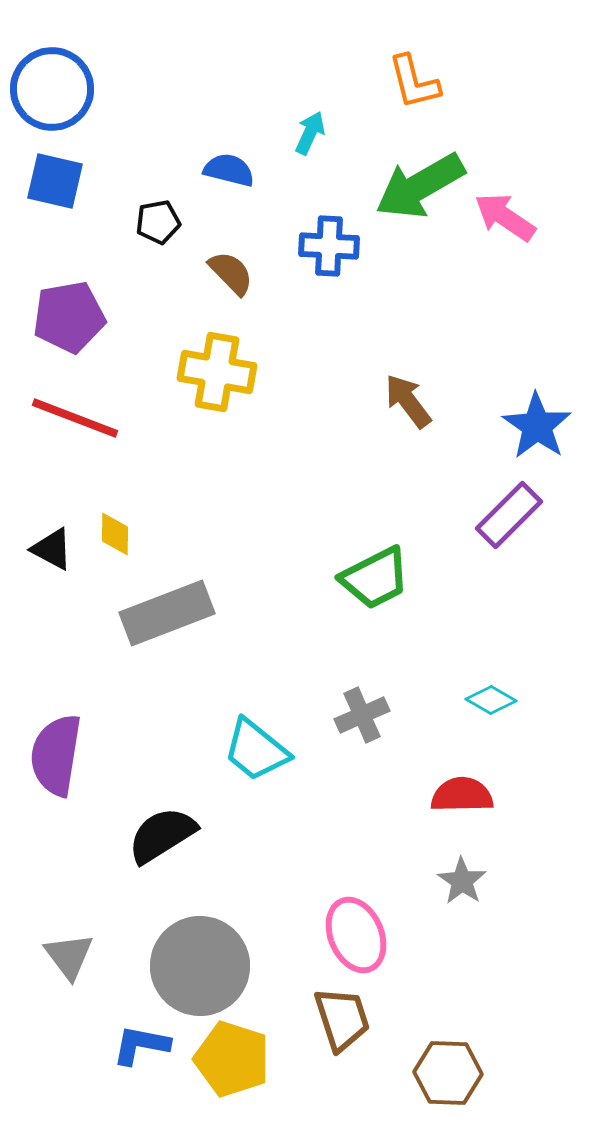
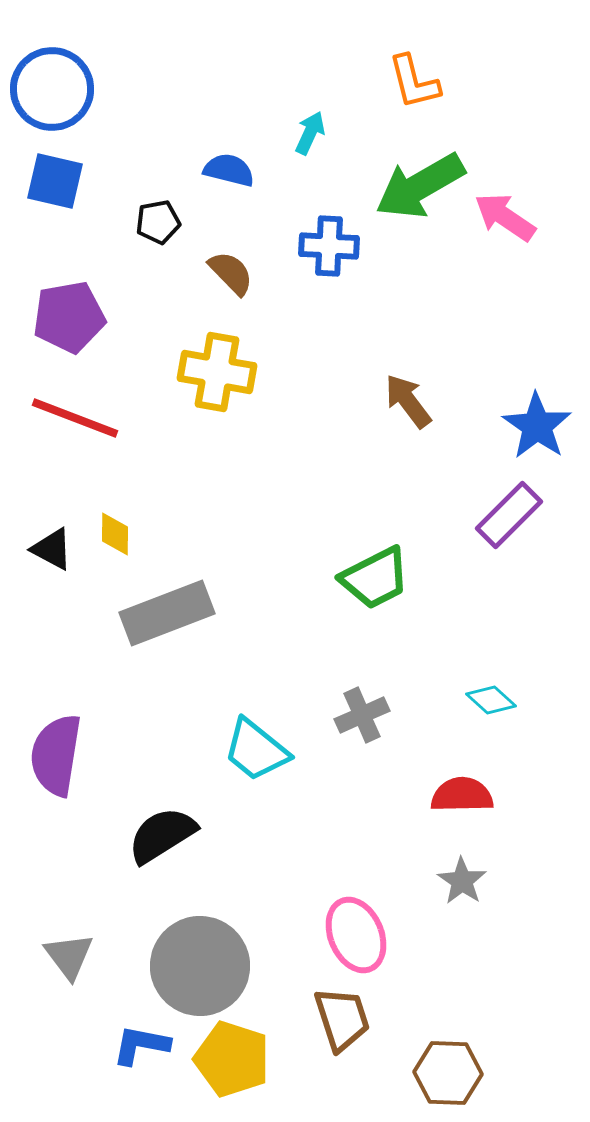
cyan diamond: rotated 12 degrees clockwise
